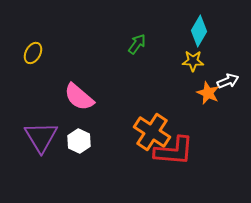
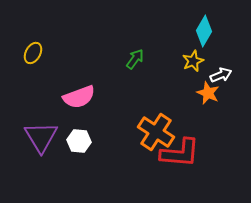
cyan diamond: moved 5 px right
green arrow: moved 2 px left, 15 px down
yellow star: rotated 25 degrees counterclockwise
white arrow: moved 7 px left, 6 px up
pink semicircle: rotated 60 degrees counterclockwise
orange cross: moved 4 px right
white hexagon: rotated 20 degrees counterclockwise
red L-shape: moved 6 px right, 2 px down
